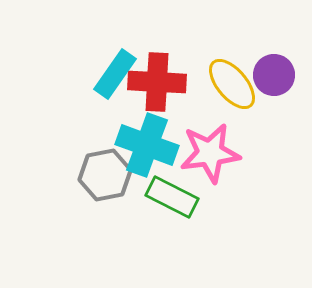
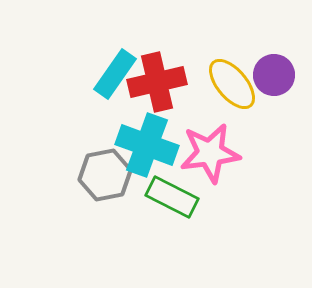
red cross: rotated 16 degrees counterclockwise
